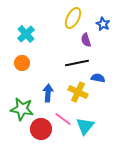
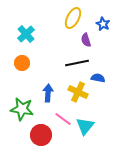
red circle: moved 6 px down
